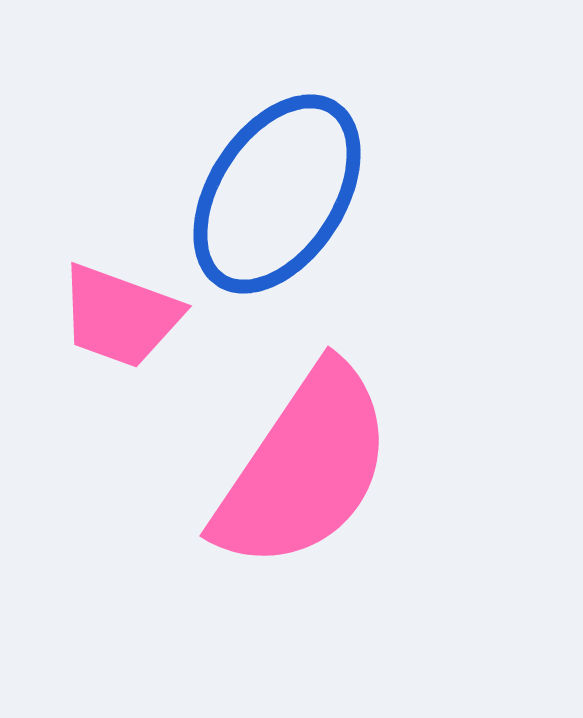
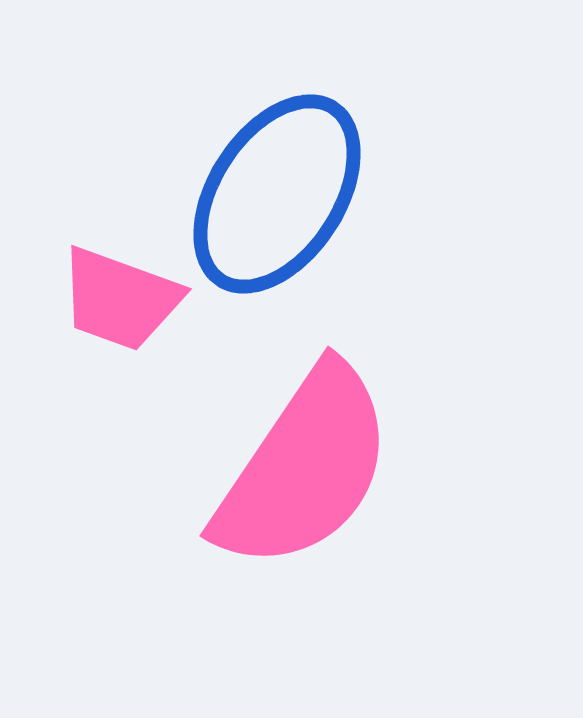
pink trapezoid: moved 17 px up
